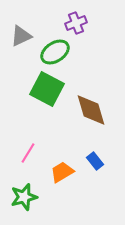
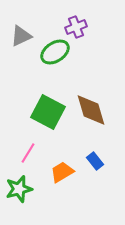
purple cross: moved 4 px down
green square: moved 1 px right, 23 px down
green star: moved 5 px left, 8 px up
